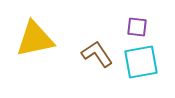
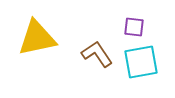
purple square: moved 3 px left
yellow triangle: moved 2 px right, 1 px up
